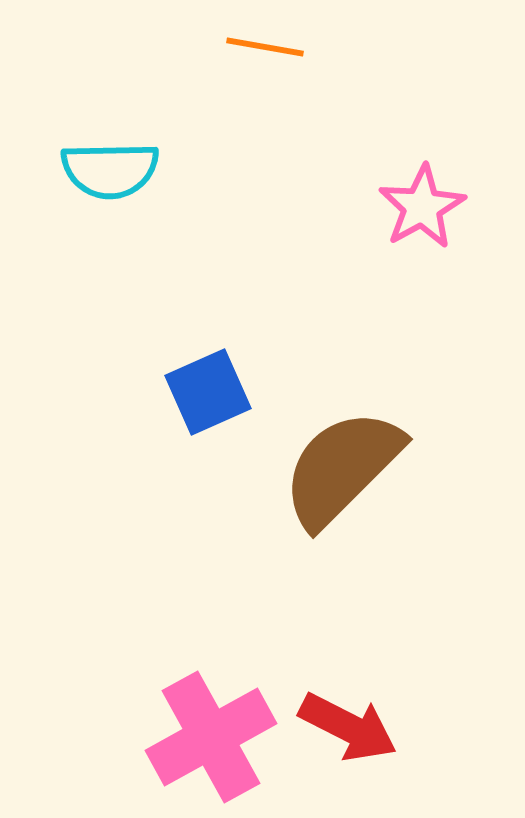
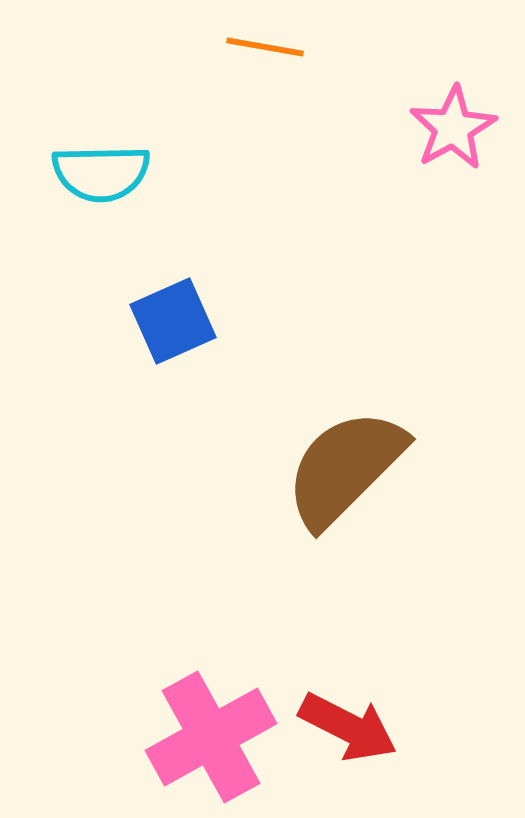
cyan semicircle: moved 9 px left, 3 px down
pink star: moved 31 px right, 79 px up
blue square: moved 35 px left, 71 px up
brown semicircle: moved 3 px right
